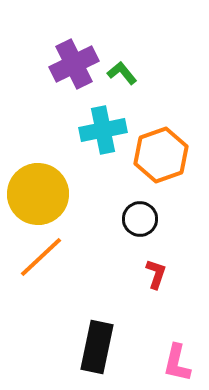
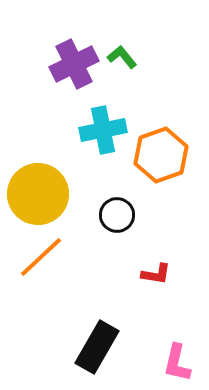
green L-shape: moved 16 px up
black circle: moved 23 px left, 4 px up
red L-shape: rotated 80 degrees clockwise
black rectangle: rotated 18 degrees clockwise
